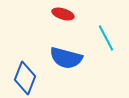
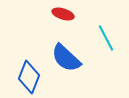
blue semicircle: rotated 28 degrees clockwise
blue diamond: moved 4 px right, 1 px up
